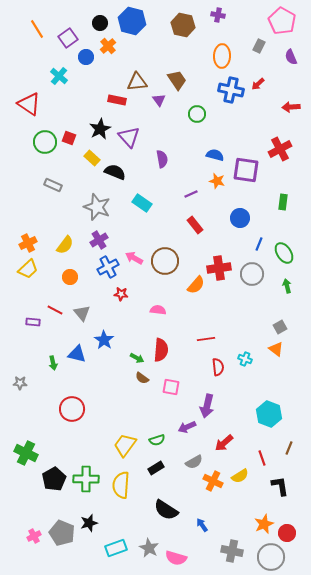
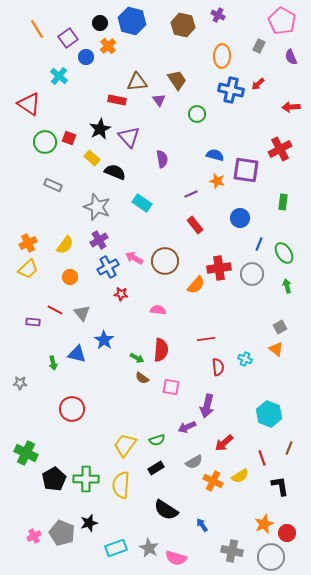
purple cross at (218, 15): rotated 16 degrees clockwise
